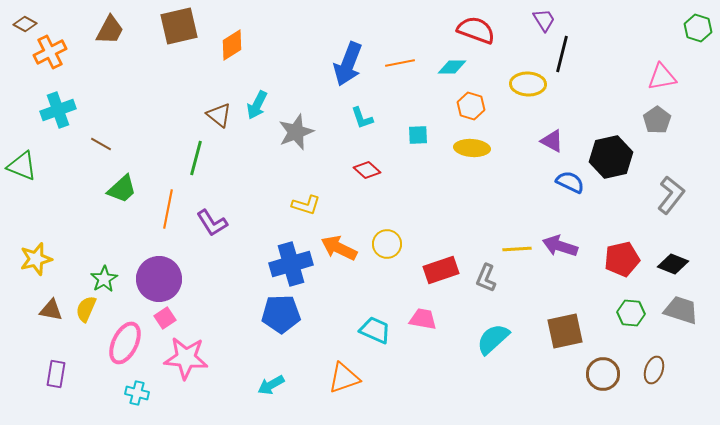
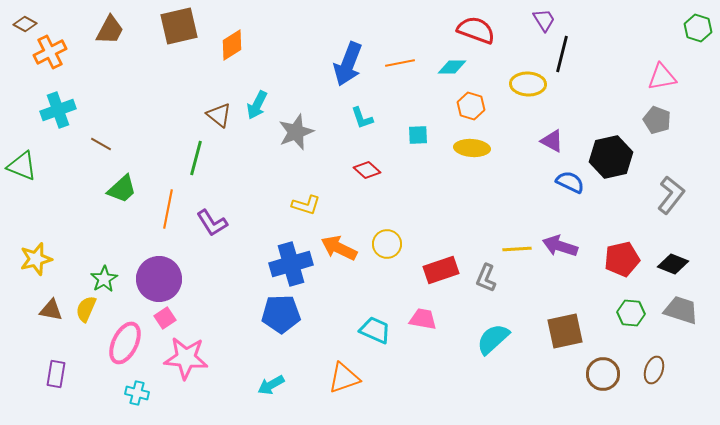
gray pentagon at (657, 120): rotated 16 degrees counterclockwise
